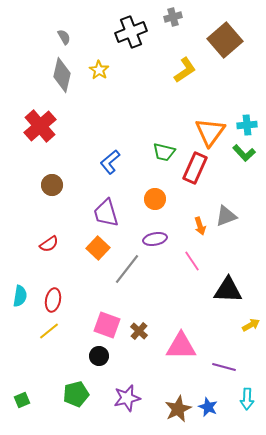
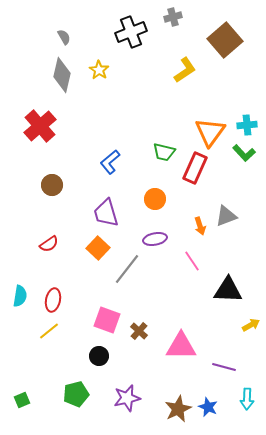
pink square: moved 5 px up
